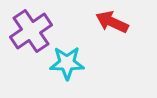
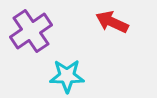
cyan star: moved 13 px down
